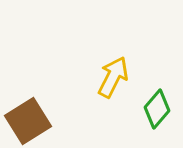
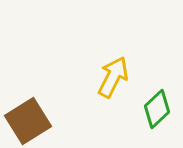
green diamond: rotated 6 degrees clockwise
